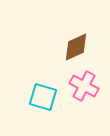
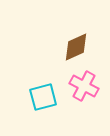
cyan square: rotated 32 degrees counterclockwise
